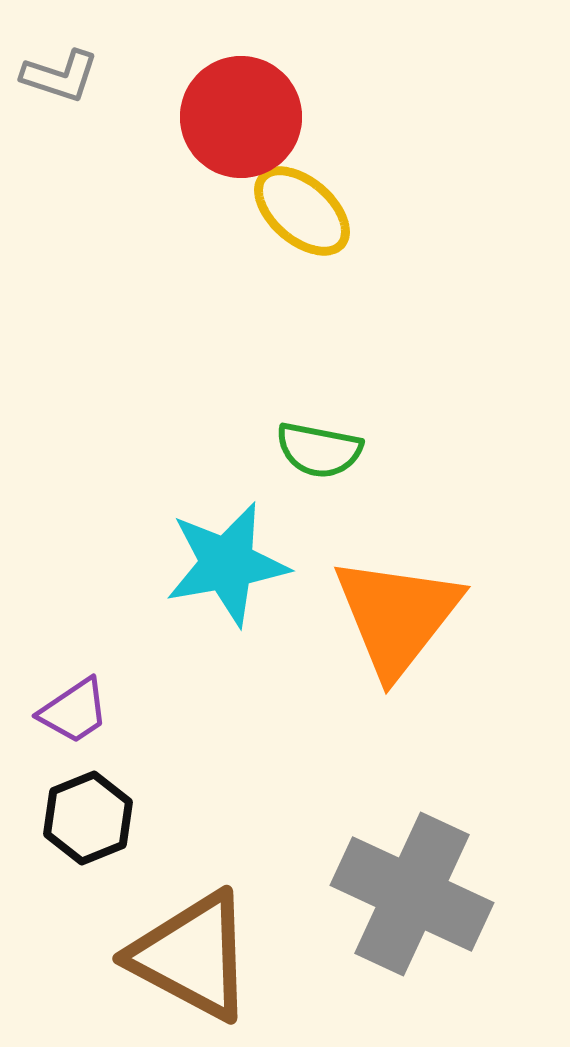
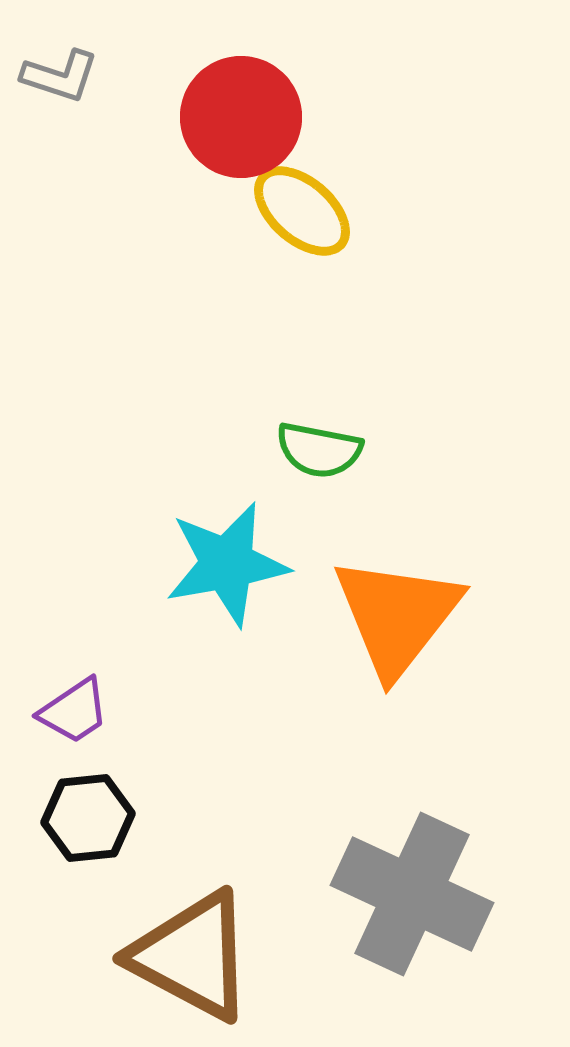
black hexagon: rotated 16 degrees clockwise
